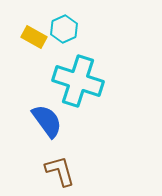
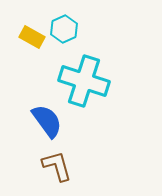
yellow rectangle: moved 2 px left
cyan cross: moved 6 px right
brown L-shape: moved 3 px left, 5 px up
